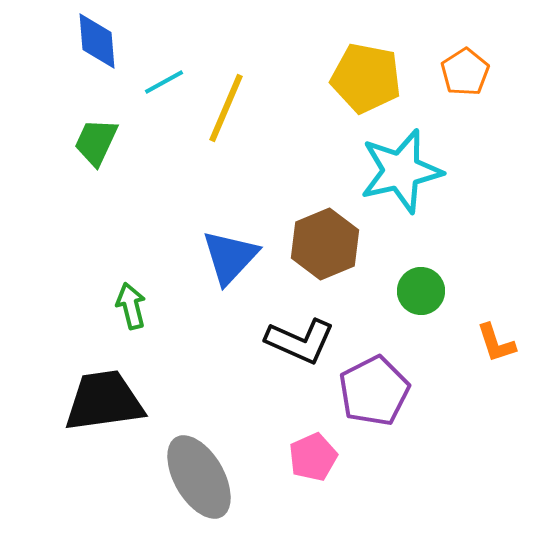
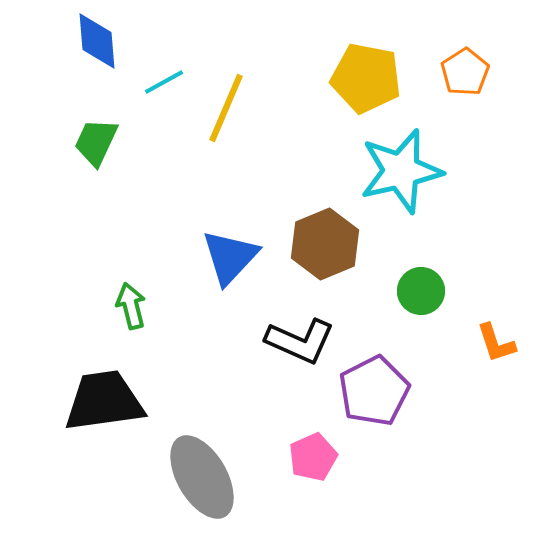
gray ellipse: moved 3 px right
